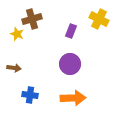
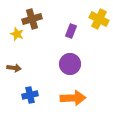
blue cross: rotated 21 degrees counterclockwise
